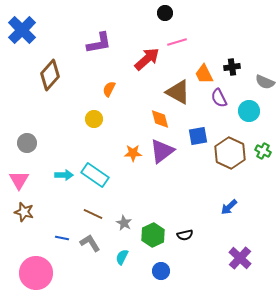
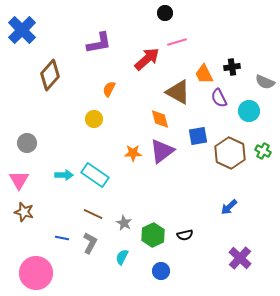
gray L-shape: rotated 60 degrees clockwise
